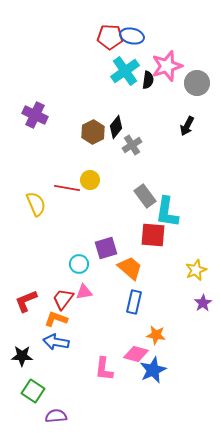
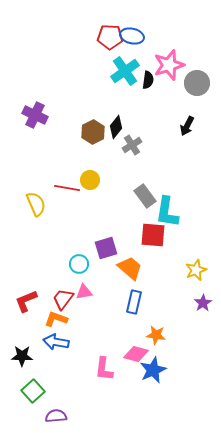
pink star: moved 2 px right, 1 px up
green square: rotated 15 degrees clockwise
